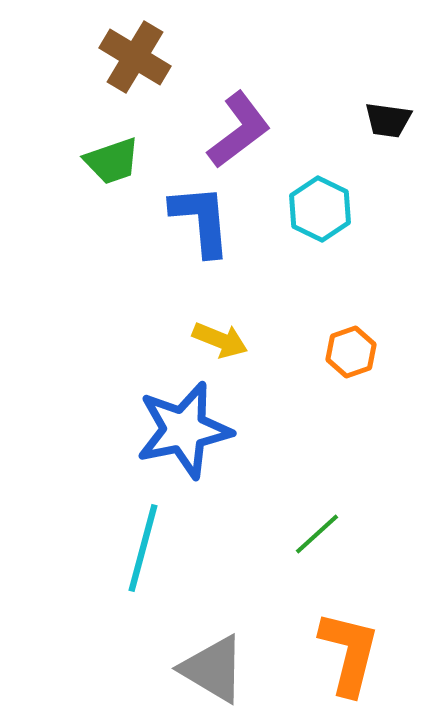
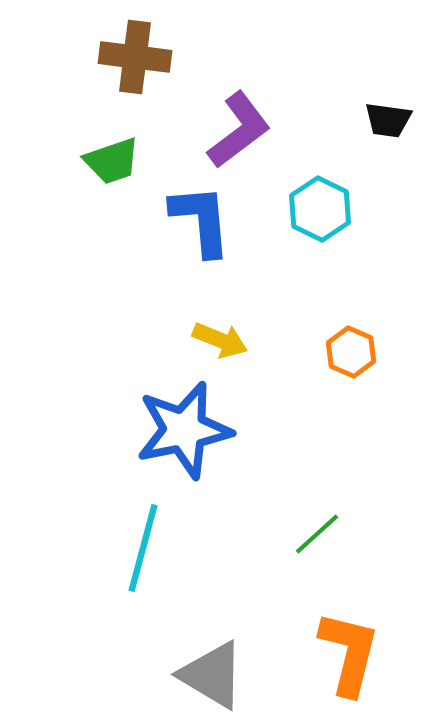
brown cross: rotated 24 degrees counterclockwise
orange hexagon: rotated 18 degrees counterclockwise
gray triangle: moved 1 px left, 6 px down
